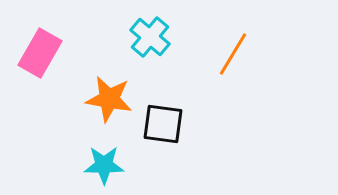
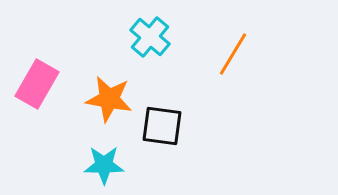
pink rectangle: moved 3 px left, 31 px down
black square: moved 1 px left, 2 px down
